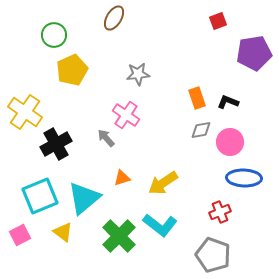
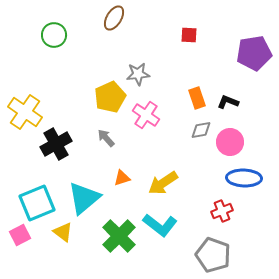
red square: moved 29 px left, 14 px down; rotated 24 degrees clockwise
yellow pentagon: moved 38 px right, 27 px down
pink cross: moved 20 px right
cyan square: moved 3 px left, 7 px down
red cross: moved 2 px right, 1 px up
